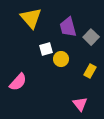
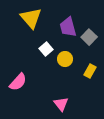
gray square: moved 2 px left
white square: rotated 24 degrees counterclockwise
yellow circle: moved 4 px right
pink triangle: moved 19 px left
